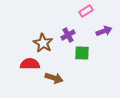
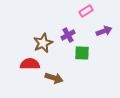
brown star: rotated 18 degrees clockwise
